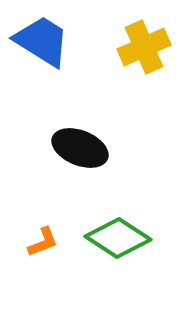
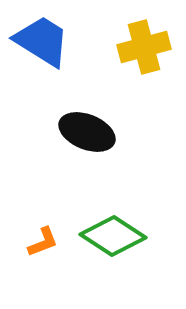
yellow cross: rotated 9 degrees clockwise
black ellipse: moved 7 px right, 16 px up
green diamond: moved 5 px left, 2 px up
